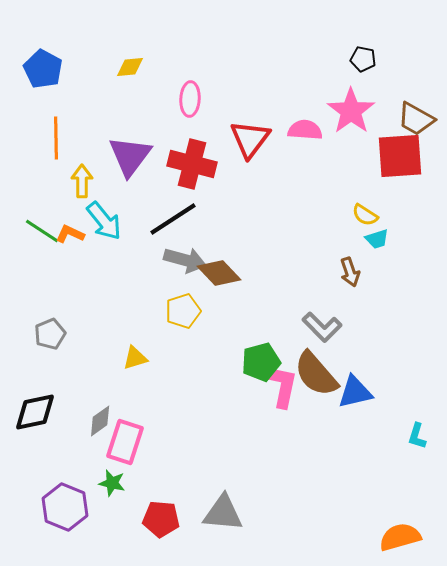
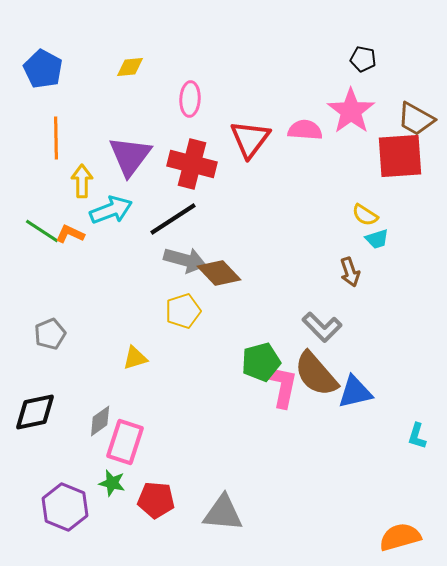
cyan arrow: moved 7 px right, 11 px up; rotated 72 degrees counterclockwise
red pentagon: moved 5 px left, 19 px up
